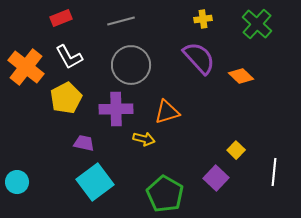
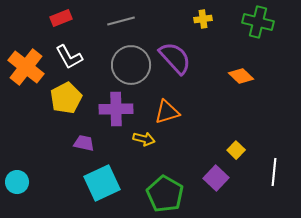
green cross: moved 1 px right, 2 px up; rotated 28 degrees counterclockwise
purple semicircle: moved 24 px left
cyan square: moved 7 px right, 1 px down; rotated 12 degrees clockwise
